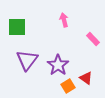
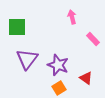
pink arrow: moved 8 px right, 3 px up
purple triangle: moved 1 px up
purple star: rotated 15 degrees counterclockwise
orange square: moved 9 px left, 2 px down
